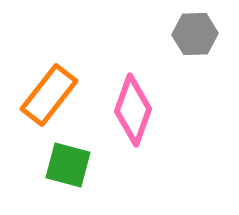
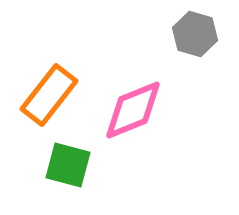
gray hexagon: rotated 18 degrees clockwise
pink diamond: rotated 48 degrees clockwise
